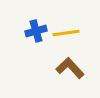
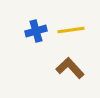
yellow line: moved 5 px right, 3 px up
